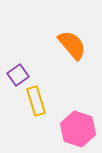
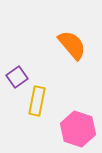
purple square: moved 1 px left, 2 px down
yellow rectangle: moved 1 px right; rotated 28 degrees clockwise
